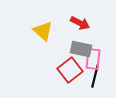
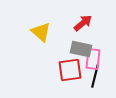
red arrow: moved 3 px right; rotated 66 degrees counterclockwise
yellow triangle: moved 2 px left, 1 px down
red square: rotated 30 degrees clockwise
